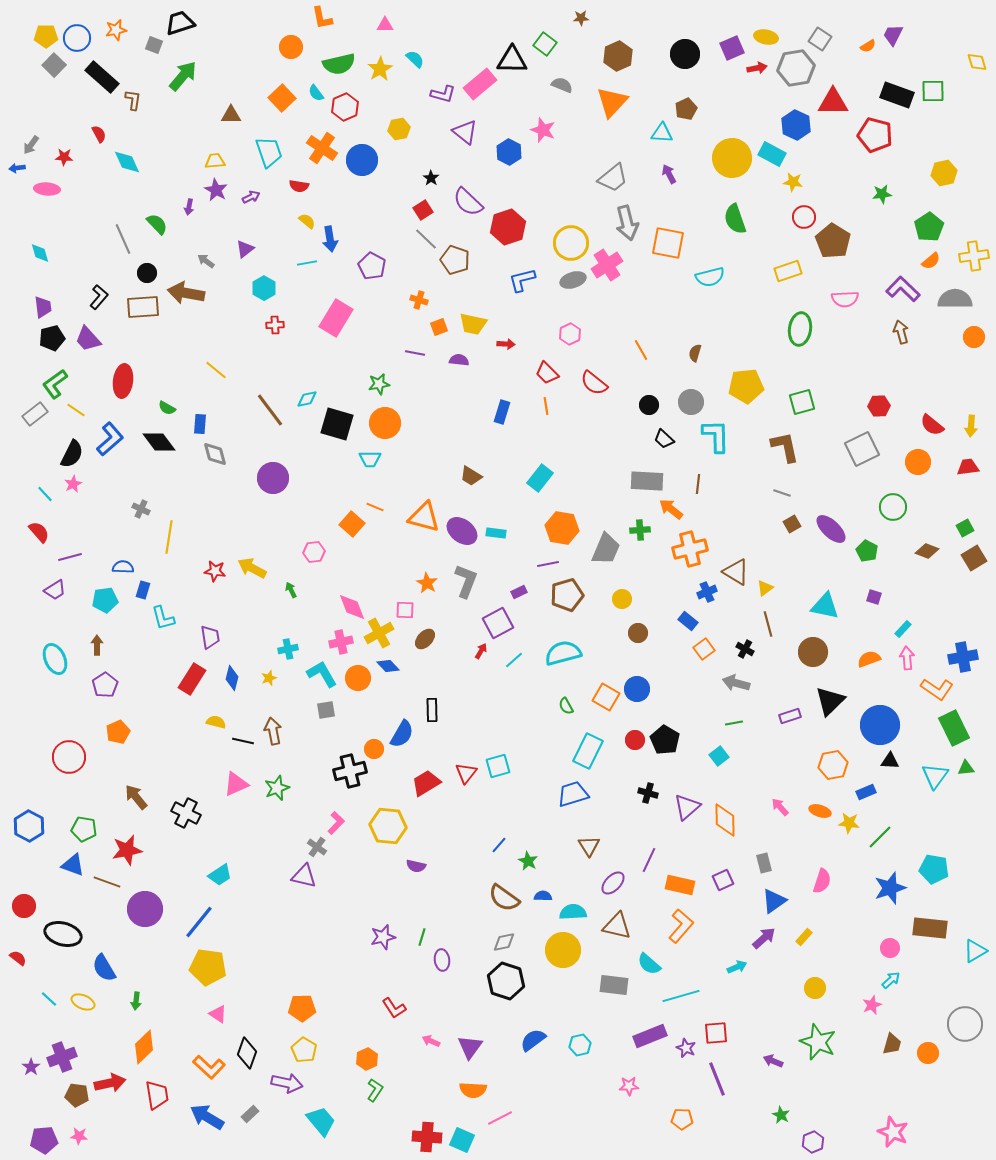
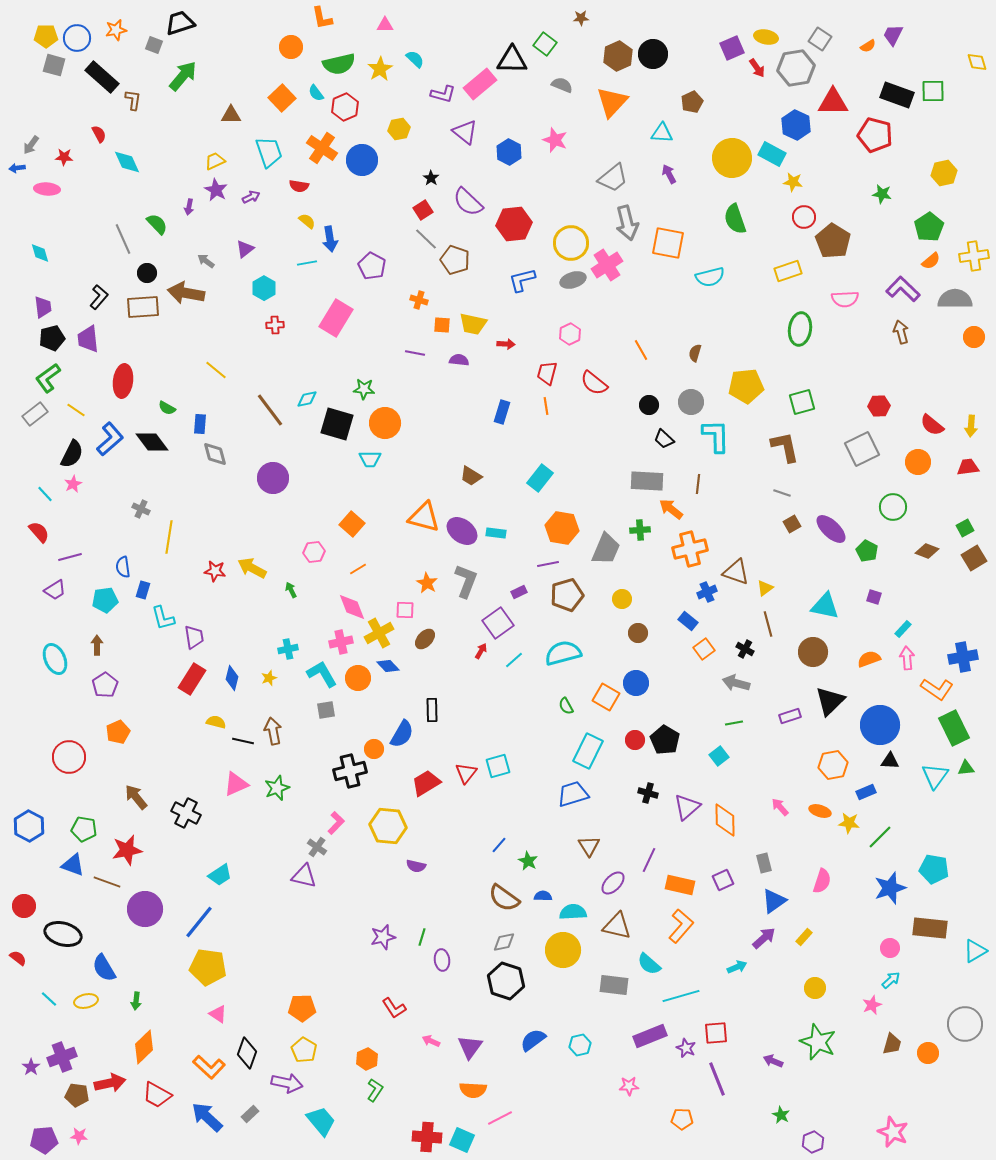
black circle at (685, 54): moved 32 px left
gray square at (54, 65): rotated 30 degrees counterclockwise
red arrow at (757, 68): rotated 66 degrees clockwise
brown pentagon at (686, 109): moved 6 px right, 7 px up
pink star at (543, 130): moved 12 px right, 10 px down
yellow trapezoid at (215, 161): rotated 20 degrees counterclockwise
green star at (882, 194): rotated 18 degrees clockwise
red hexagon at (508, 227): moved 6 px right, 3 px up; rotated 12 degrees clockwise
orange square at (439, 327): moved 3 px right, 2 px up; rotated 24 degrees clockwise
purple trapezoid at (88, 339): rotated 36 degrees clockwise
red trapezoid at (547, 373): rotated 60 degrees clockwise
green L-shape at (55, 384): moved 7 px left, 6 px up
green star at (379, 384): moved 15 px left, 5 px down; rotated 15 degrees clockwise
black diamond at (159, 442): moved 7 px left
orange line at (375, 507): moved 17 px left, 62 px down; rotated 54 degrees counterclockwise
blue semicircle at (123, 567): rotated 100 degrees counterclockwise
brown triangle at (736, 572): rotated 12 degrees counterclockwise
purple square at (498, 623): rotated 8 degrees counterclockwise
purple trapezoid at (210, 637): moved 16 px left
blue circle at (637, 689): moved 1 px left, 6 px up
yellow ellipse at (83, 1002): moved 3 px right, 1 px up; rotated 35 degrees counterclockwise
red trapezoid at (157, 1095): rotated 128 degrees clockwise
blue arrow at (207, 1117): rotated 12 degrees clockwise
